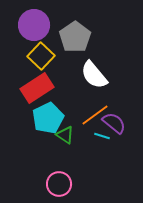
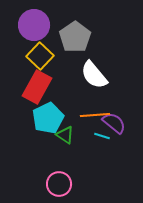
yellow square: moved 1 px left
red rectangle: moved 1 px up; rotated 28 degrees counterclockwise
orange line: rotated 32 degrees clockwise
